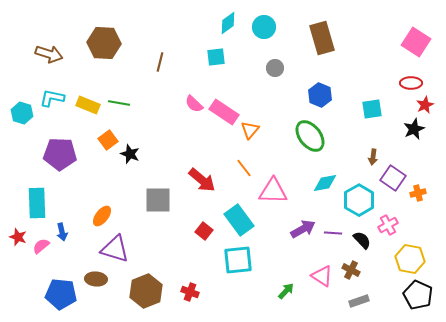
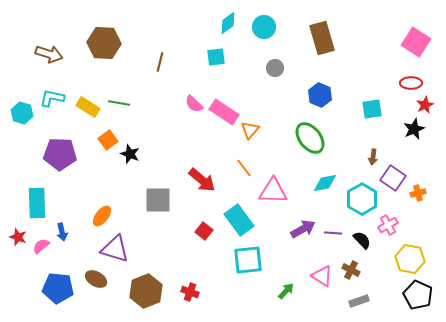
yellow rectangle at (88, 105): moved 2 px down; rotated 10 degrees clockwise
green ellipse at (310, 136): moved 2 px down
cyan hexagon at (359, 200): moved 3 px right, 1 px up
cyan square at (238, 260): moved 10 px right
brown ellipse at (96, 279): rotated 25 degrees clockwise
blue pentagon at (61, 294): moved 3 px left, 6 px up
